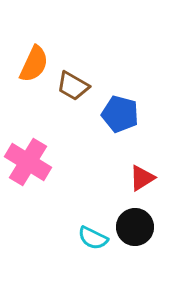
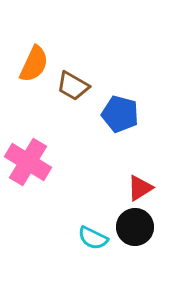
red triangle: moved 2 px left, 10 px down
